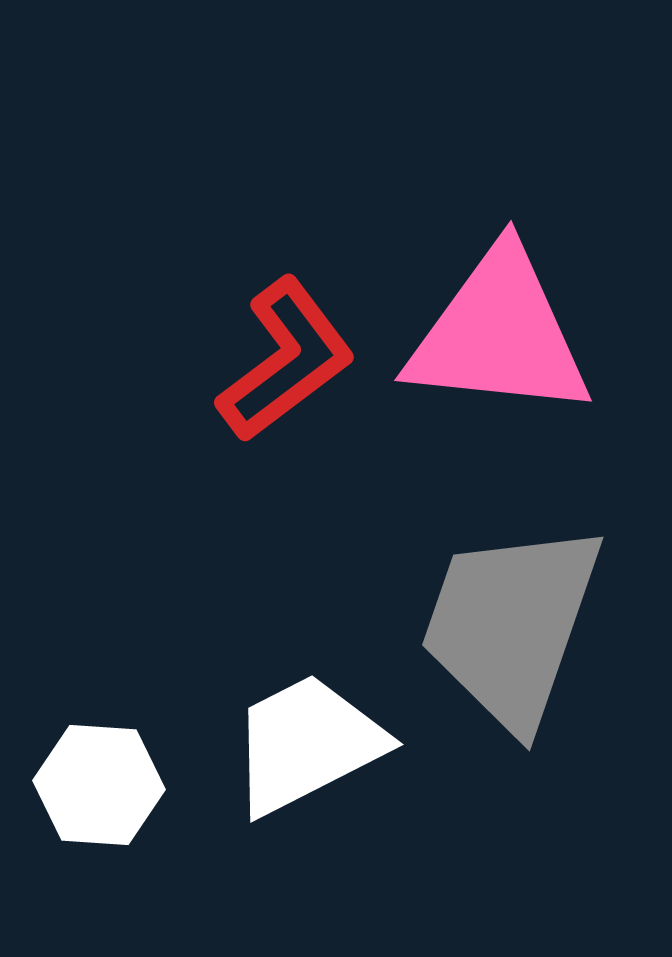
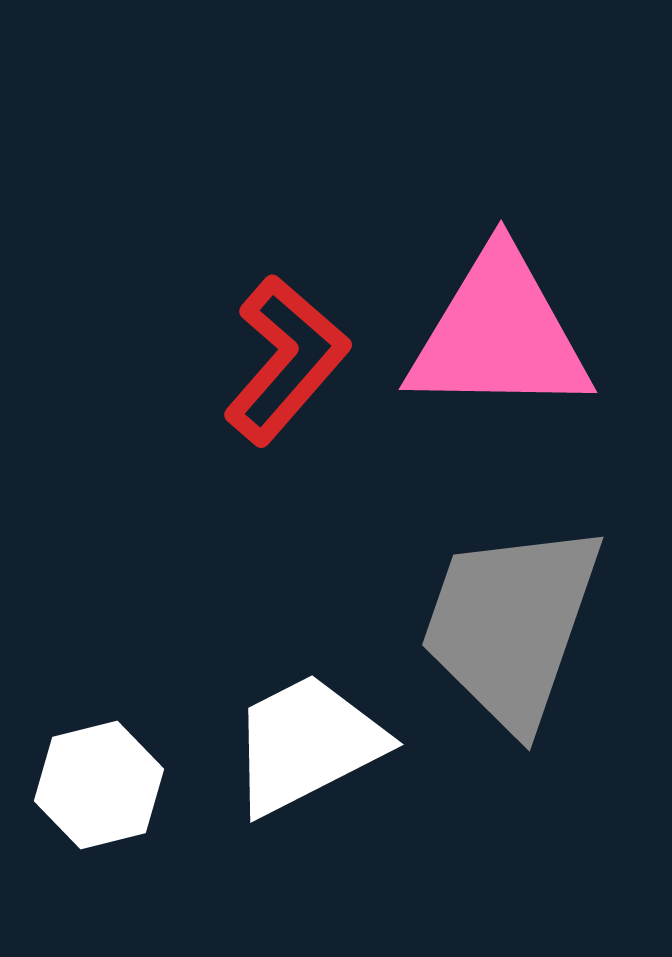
pink triangle: rotated 5 degrees counterclockwise
red L-shape: rotated 12 degrees counterclockwise
white hexagon: rotated 18 degrees counterclockwise
